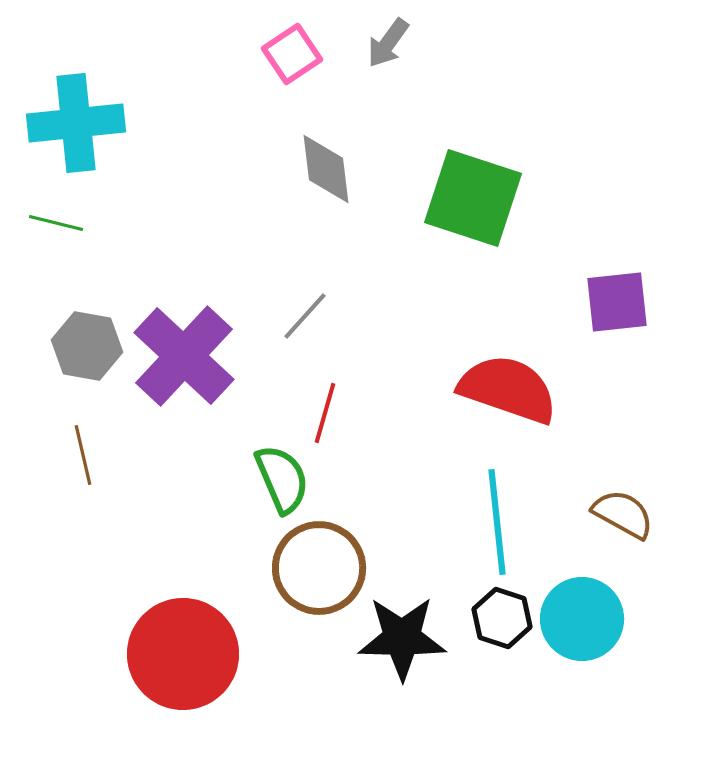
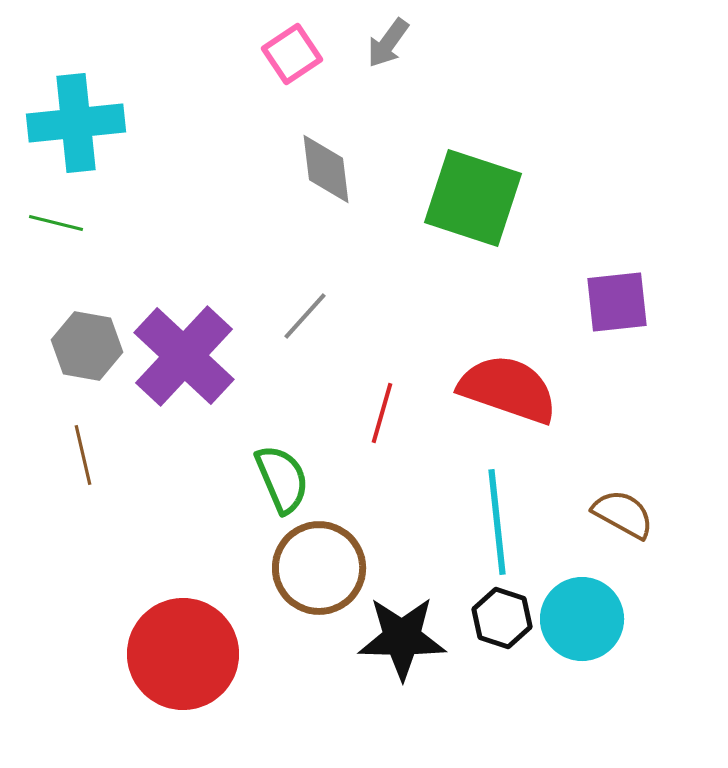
red line: moved 57 px right
